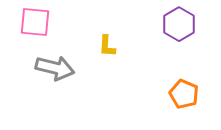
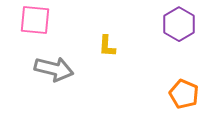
pink square: moved 2 px up
gray arrow: moved 1 px left, 1 px down
